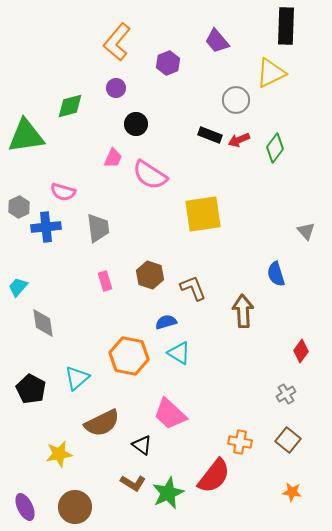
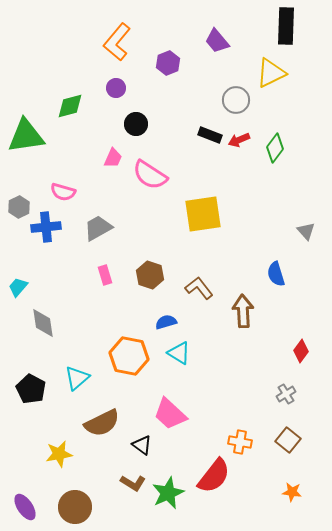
gray trapezoid at (98, 228): rotated 112 degrees counterclockwise
pink rectangle at (105, 281): moved 6 px up
brown L-shape at (193, 288): moved 6 px right; rotated 16 degrees counterclockwise
purple ellipse at (25, 507): rotated 8 degrees counterclockwise
